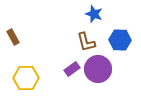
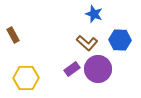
brown rectangle: moved 2 px up
brown L-shape: moved 1 px right, 1 px down; rotated 35 degrees counterclockwise
